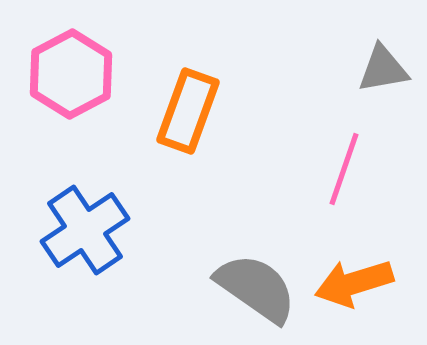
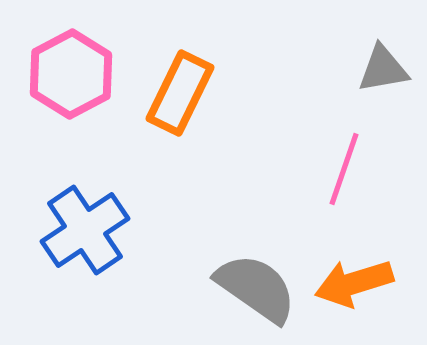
orange rectangle: moved 8 px left, 18 px up; rotated 6 degrees clockwise
